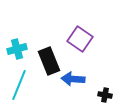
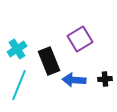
purple square: rotated 25 degrees clockwise
cyan cross: rotated 18 degrees counterclockwise
blue arrow: moved 1 px right, 1 px down
black cross: moved 16 px up; rotated 16 degrees counterclockwise
